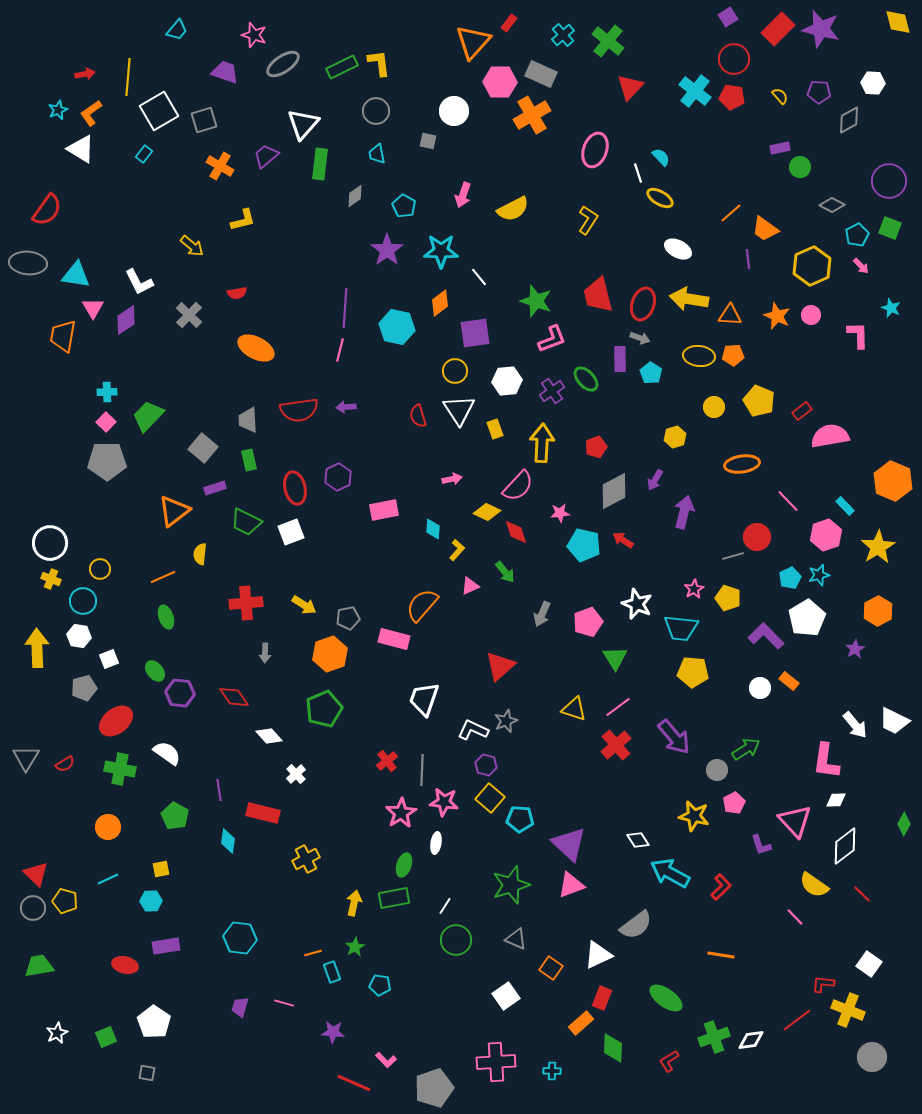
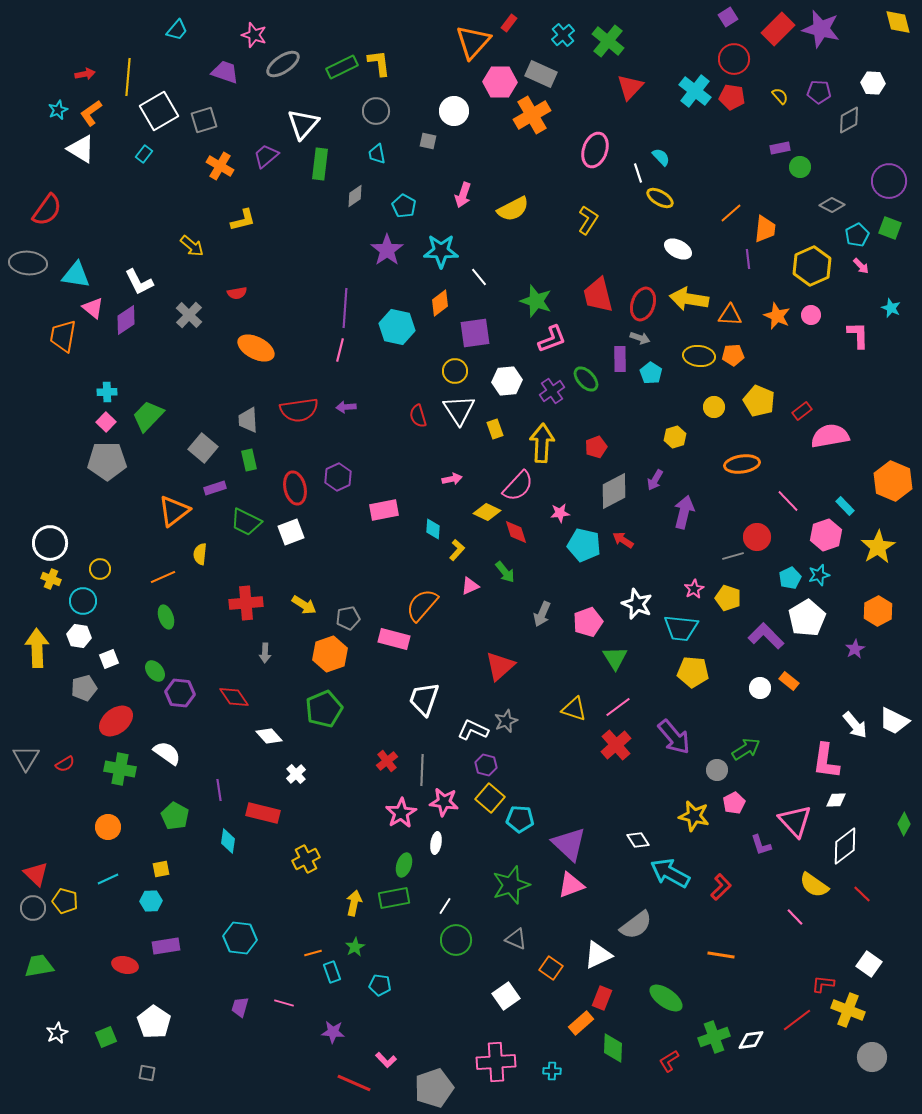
orange trapezoid at (765, 229): rotated 120 degrees counterclockwise
pink triangle at (93, 308): rotated 20 degrees counterclockwise
